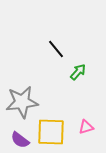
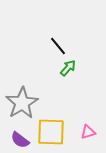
black line: moved 2 px right, 3 px up
green arrow: moved 10 px left, 4 px up
gray star: moved 1 px down; rotated 24 degrees counterclockwise
pink triangle: moved 2 px right, 5 px down
